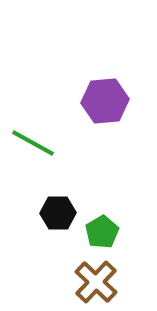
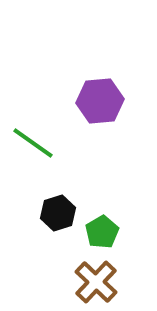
purple hexagon: moved 5 px left
green line: rotated 6 degrees clockwise
black hexagon: rotated 16 degrees counterclockwise
